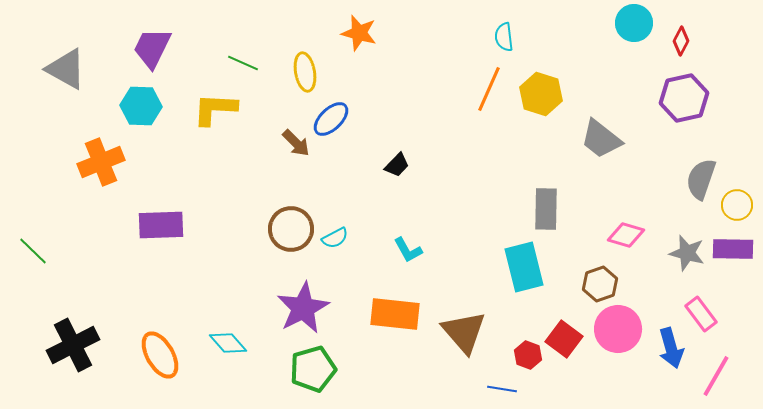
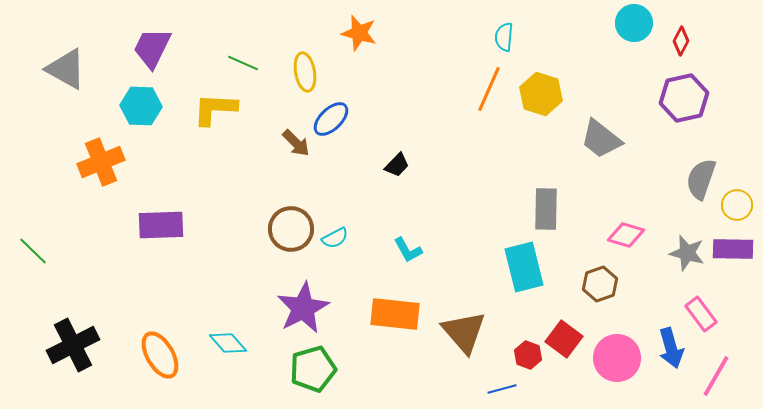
cyan semicircle at (504, 37): rotated 12 degrees clockwise
pink circle at (618, 329): moved 1 px left, 29 px down
blue line at (502, 389): rotated 24 degrees counterclockwise
